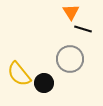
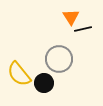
orange triangle: moved 5 px down
black line: rotated 30 degrees counterclockwise
gray circle: moved 11 px left
